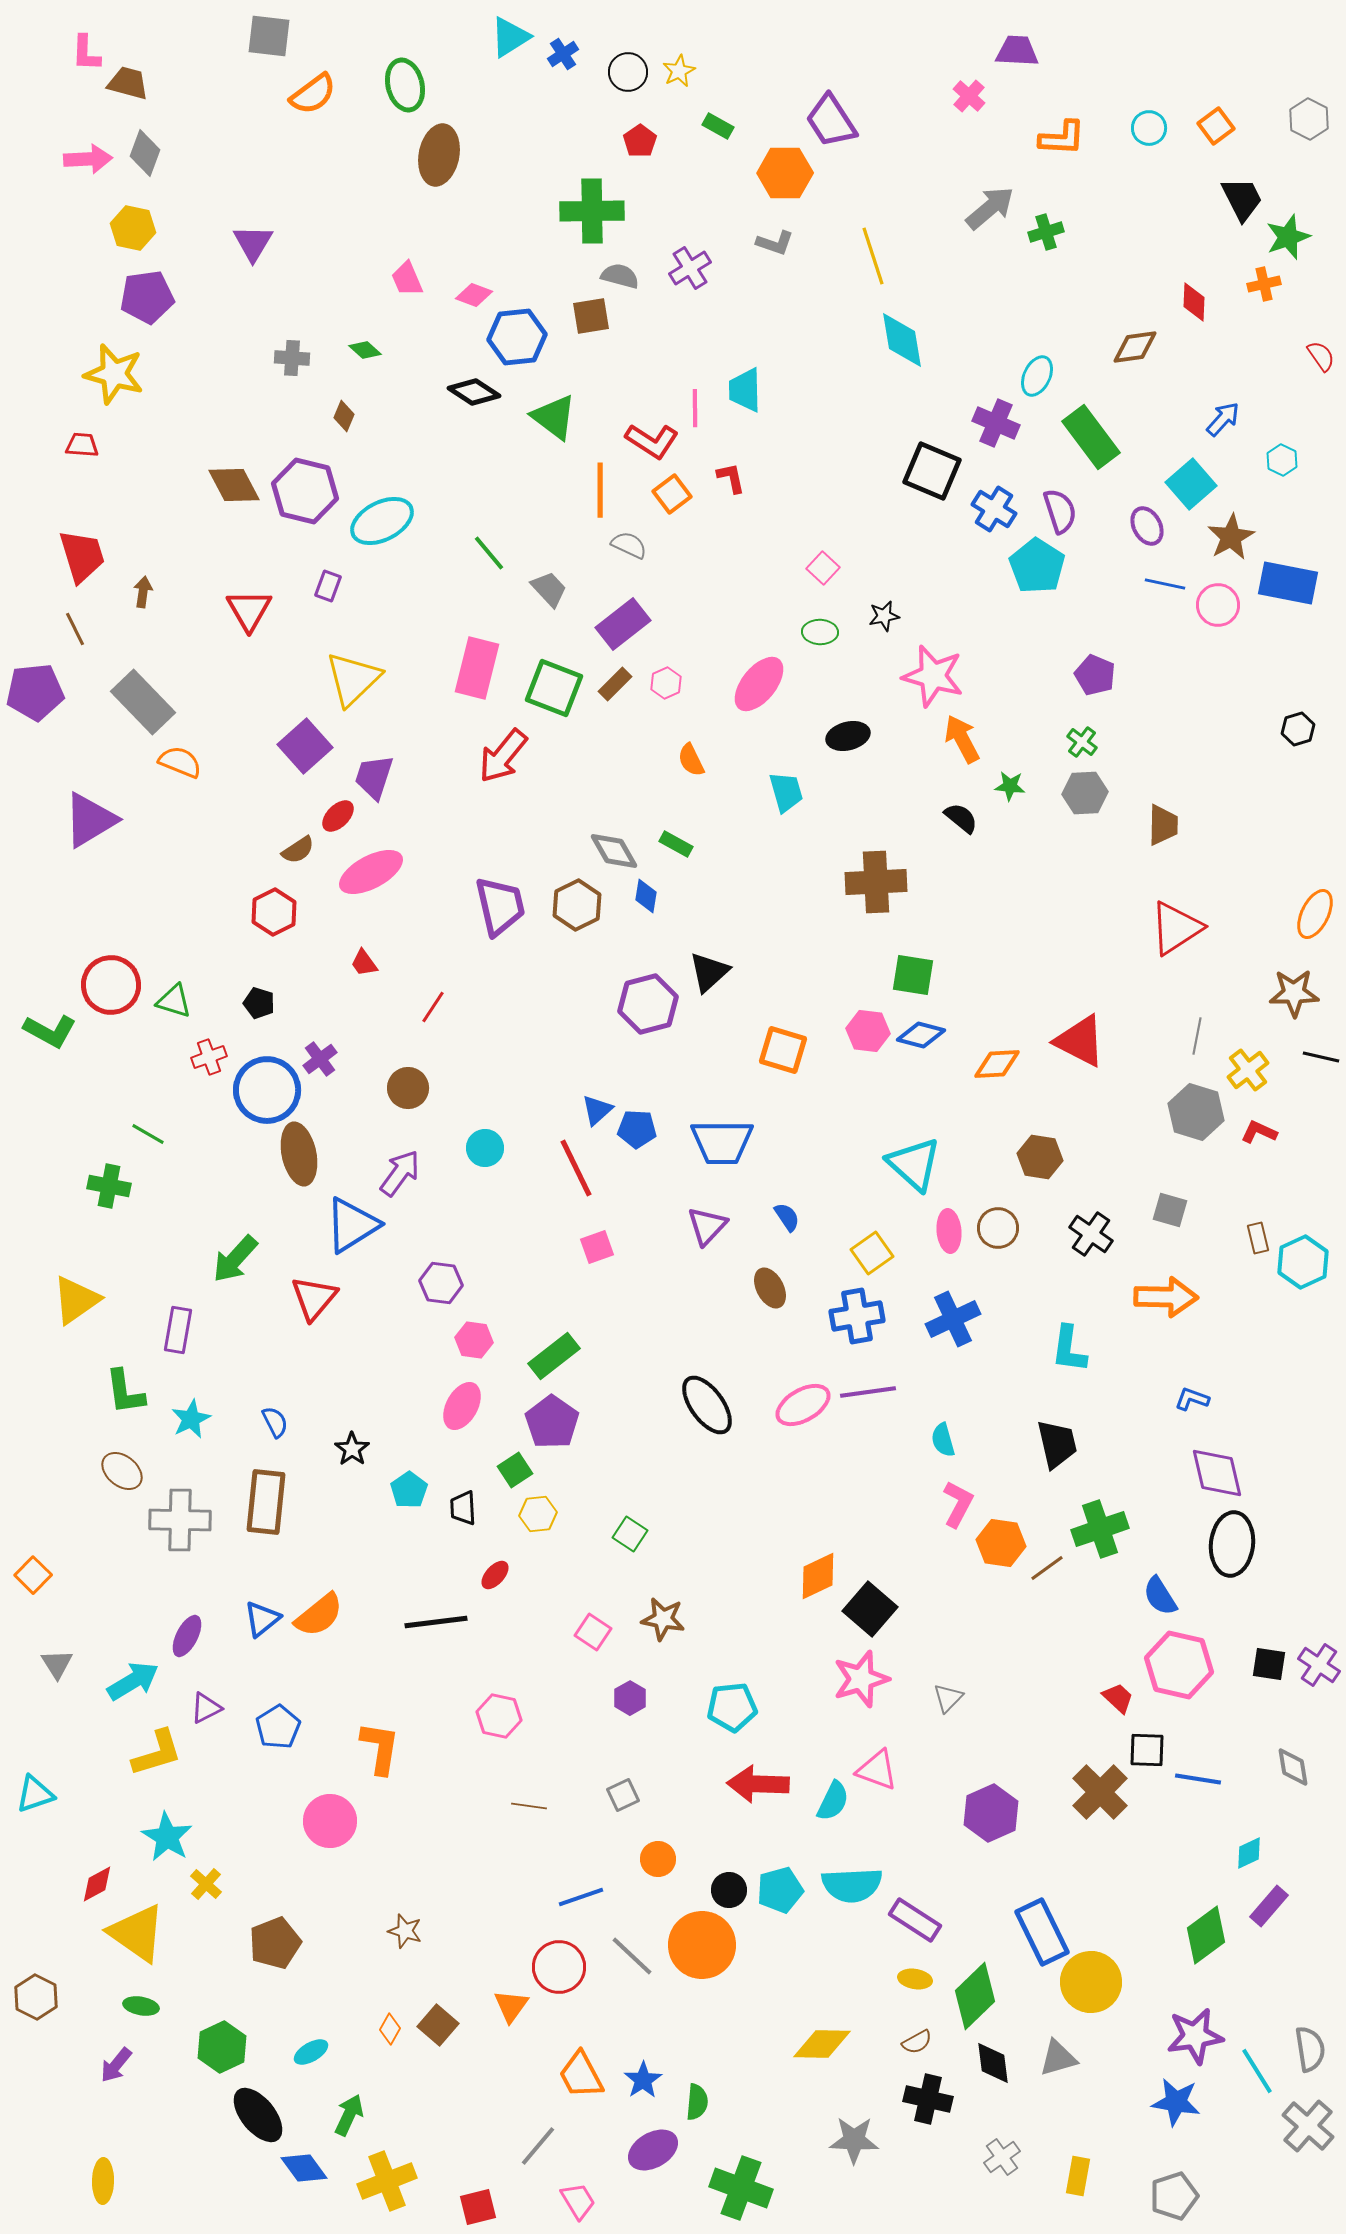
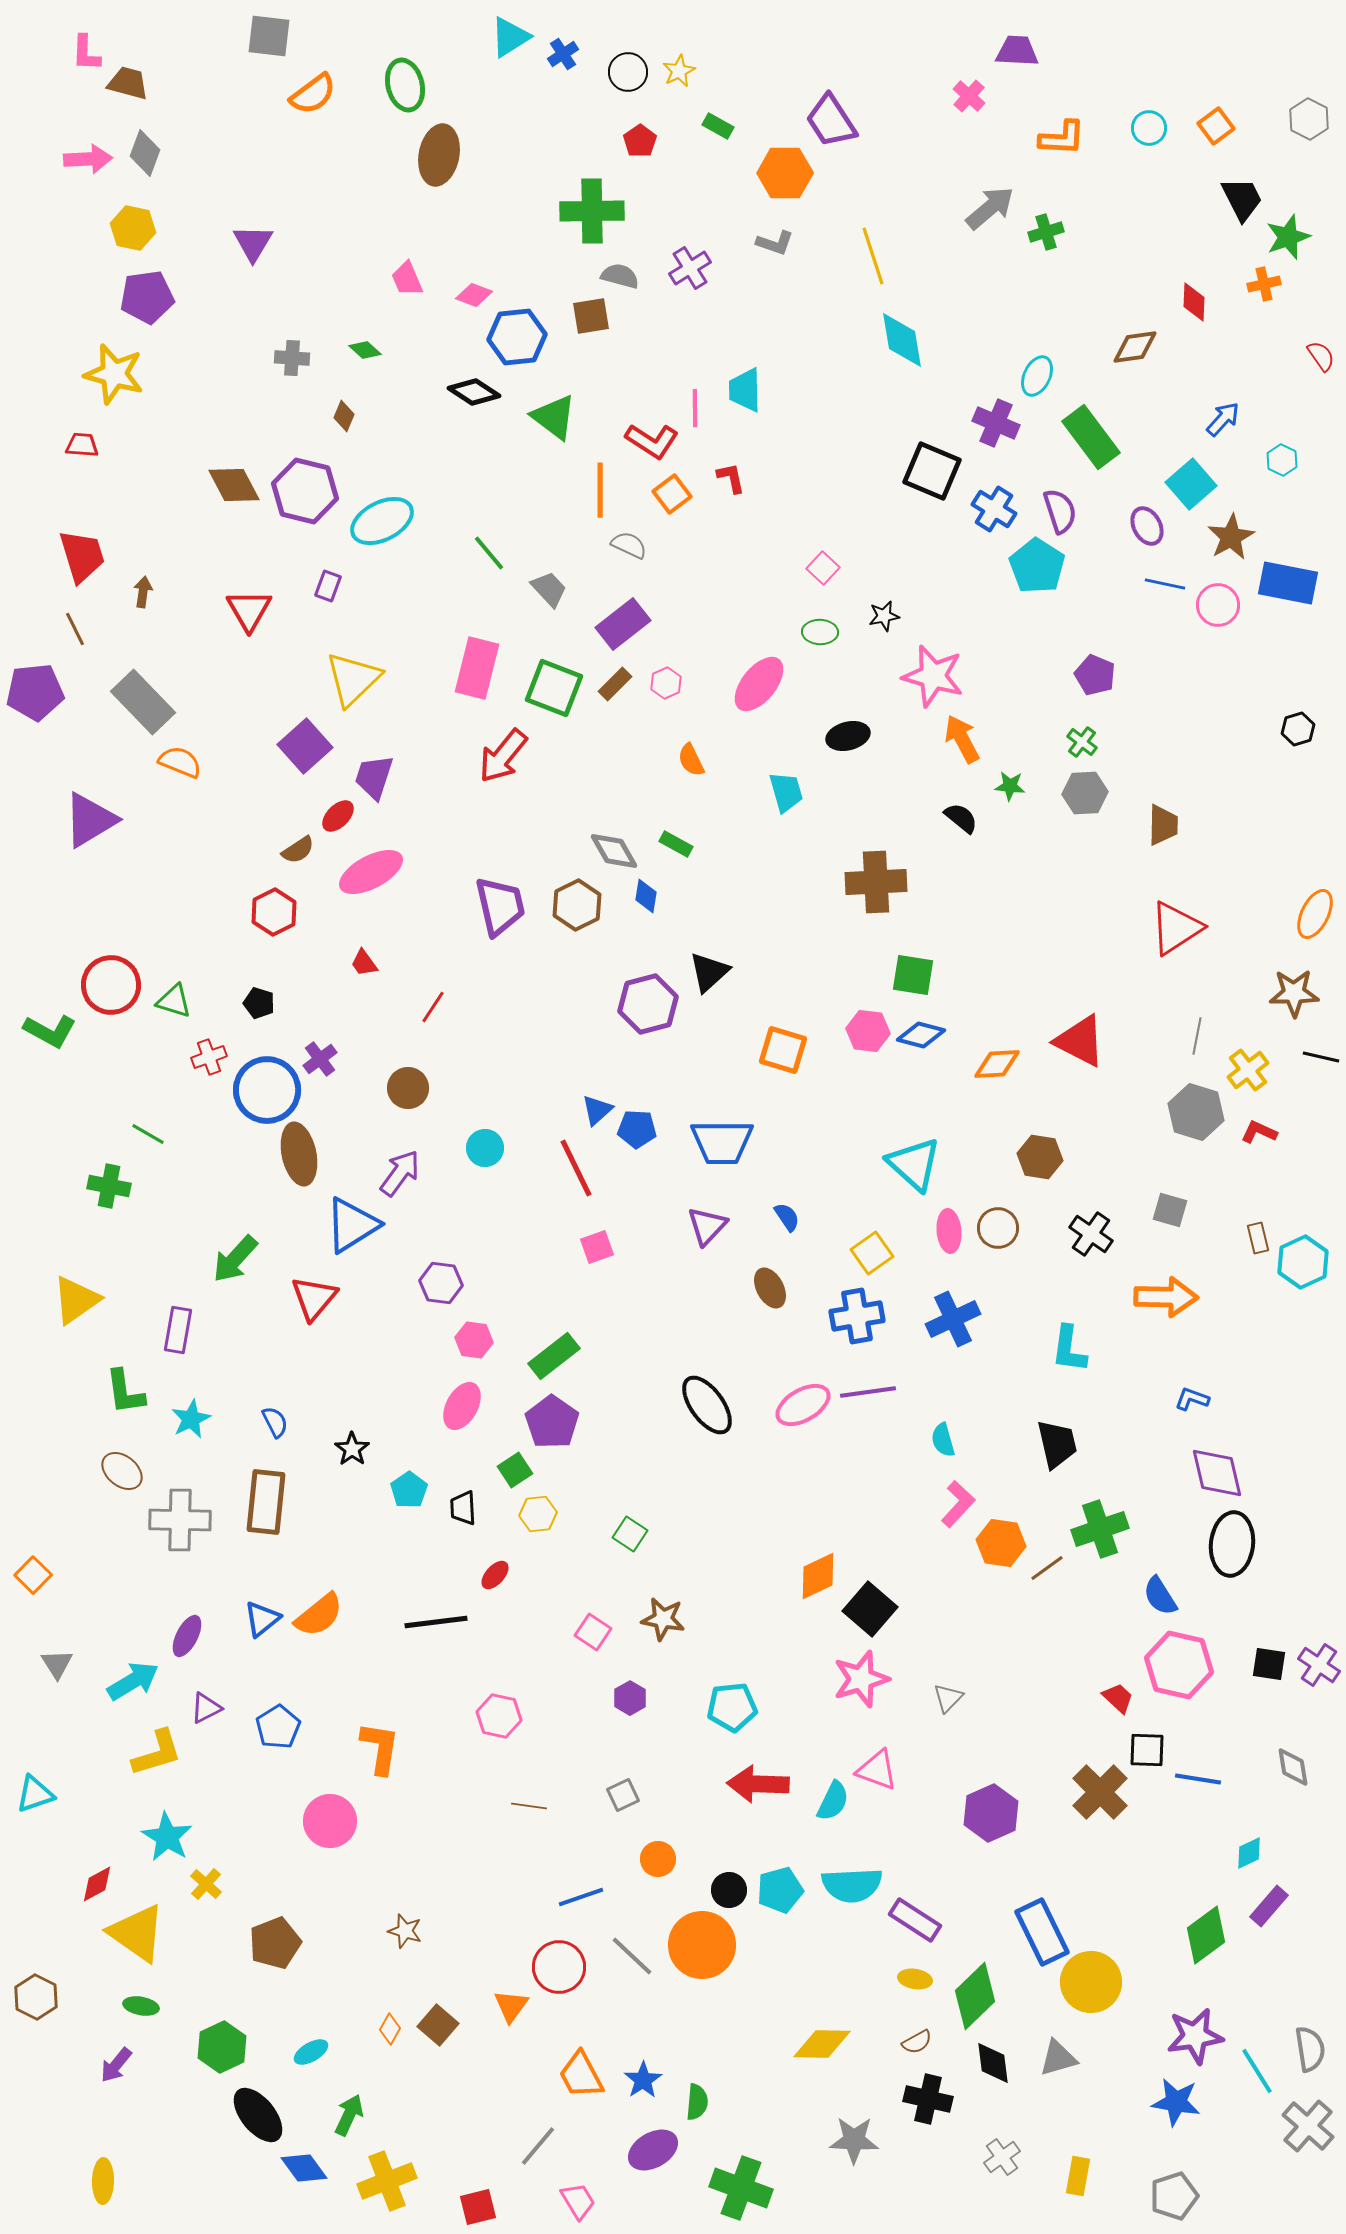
pink L-shape at (958, 1504): rotated 15 degrees clockwise
